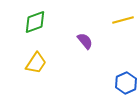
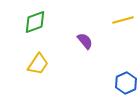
yellow trapezoid: moved 2 px right, 1 px down
